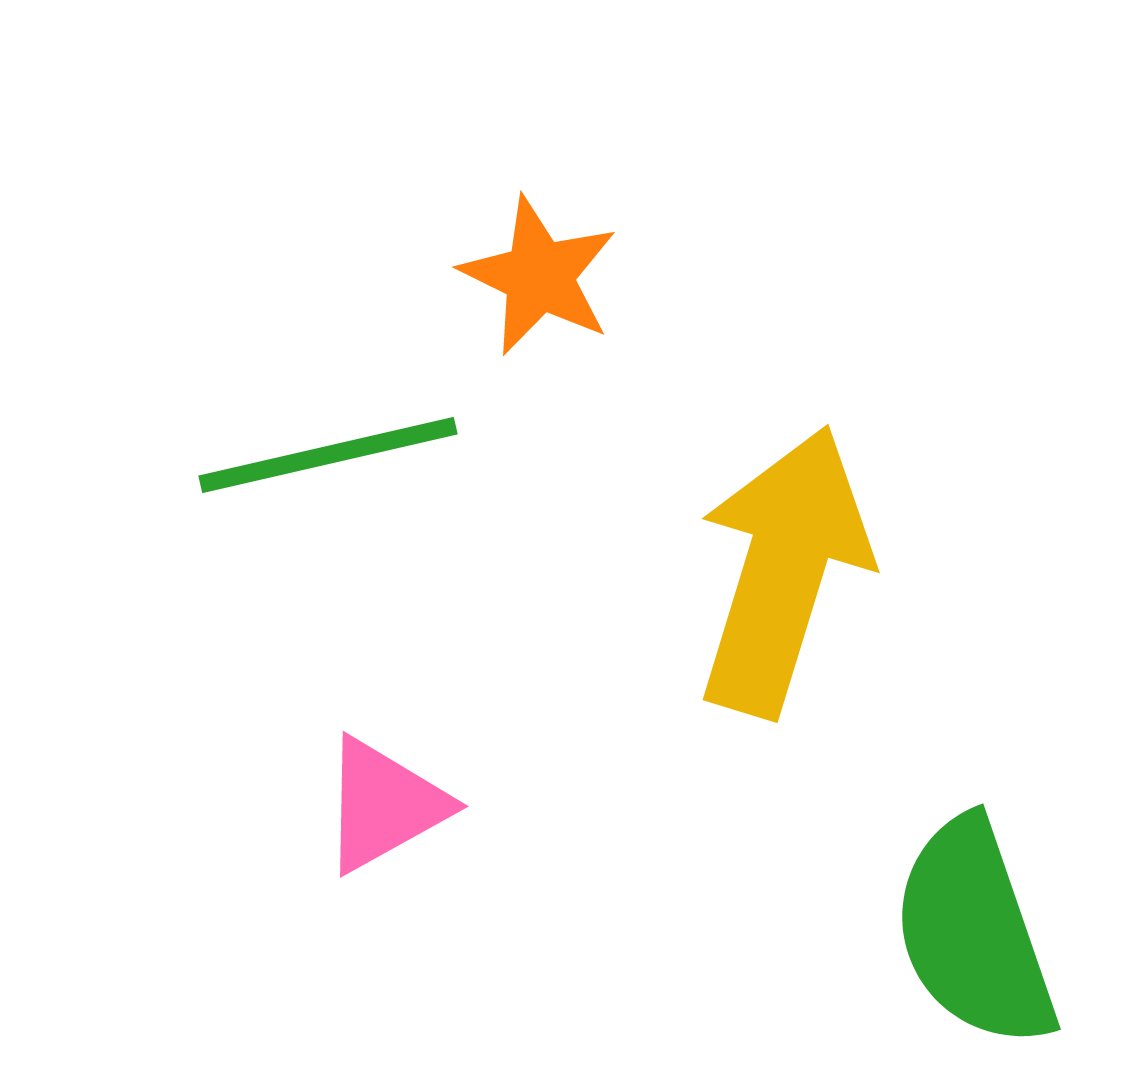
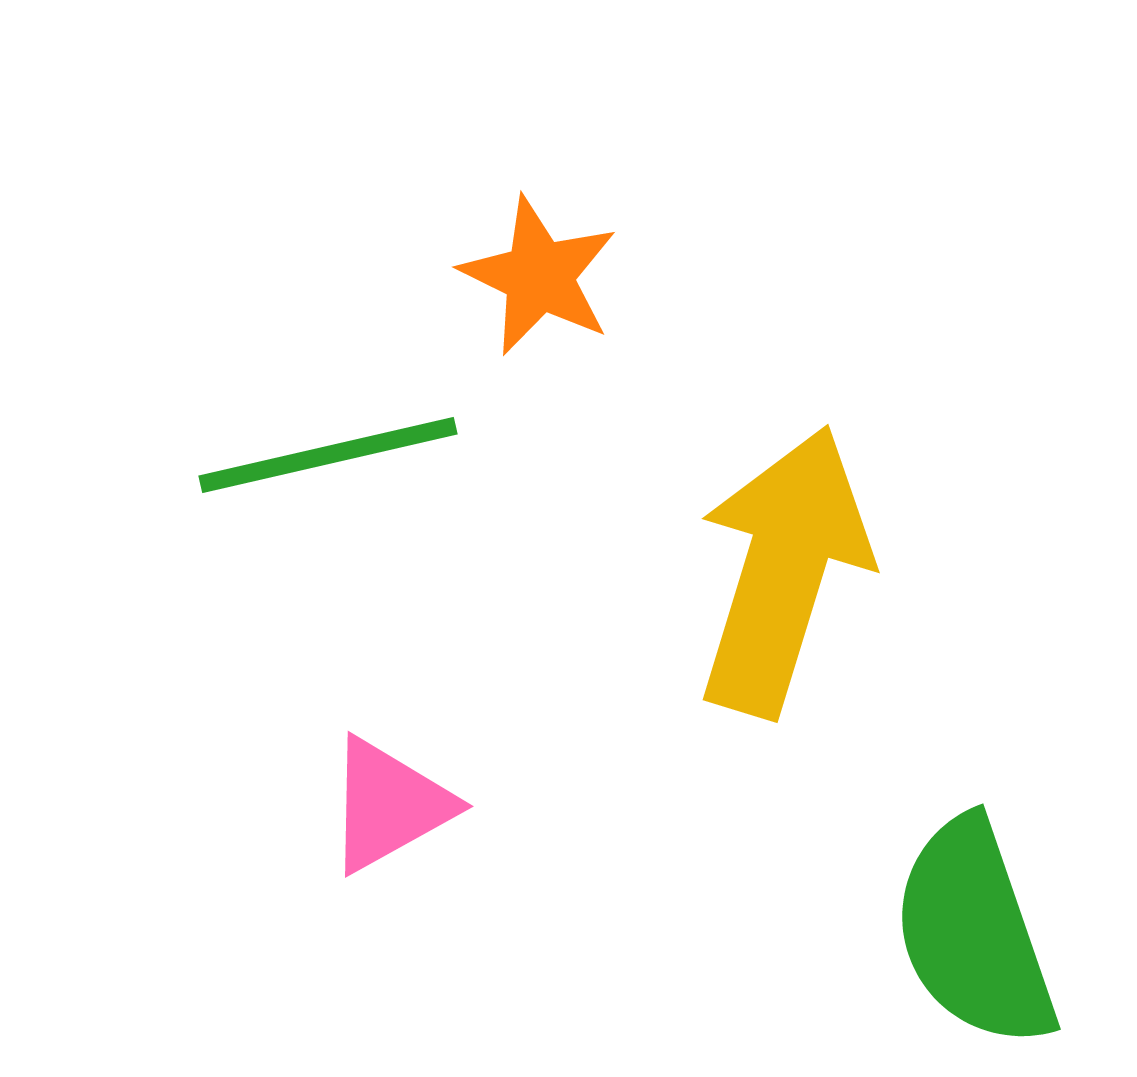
pink triangle: moved 5 px right
